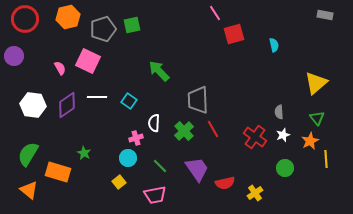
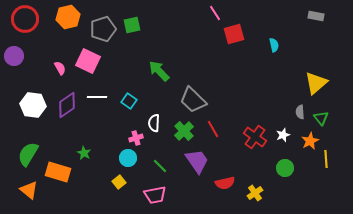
gray rectangle: moved 9 px left, 1 px down
gray trapezoid: moved 5 px left; rotated 44 degrees counterclockwise
gray semicircle: moved 21 px right
green triangle: moved 4 px right
purple trapezoid: moved 8 px up
